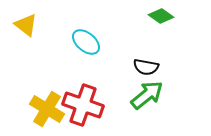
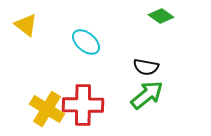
red cross: rotated 18 degrees counterclockwise
